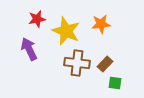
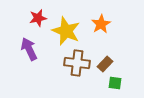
red star: moved 1 px right, 1 px up
orange star: rotated 24 degrees counterclockwise
